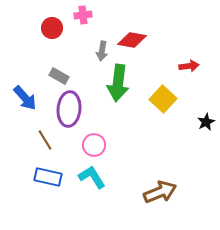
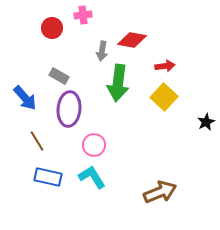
red arrow: moved 24 px left
yellow square: moved 1 px right, 2 px up
brown line: moved 8 px left, 1 px down
